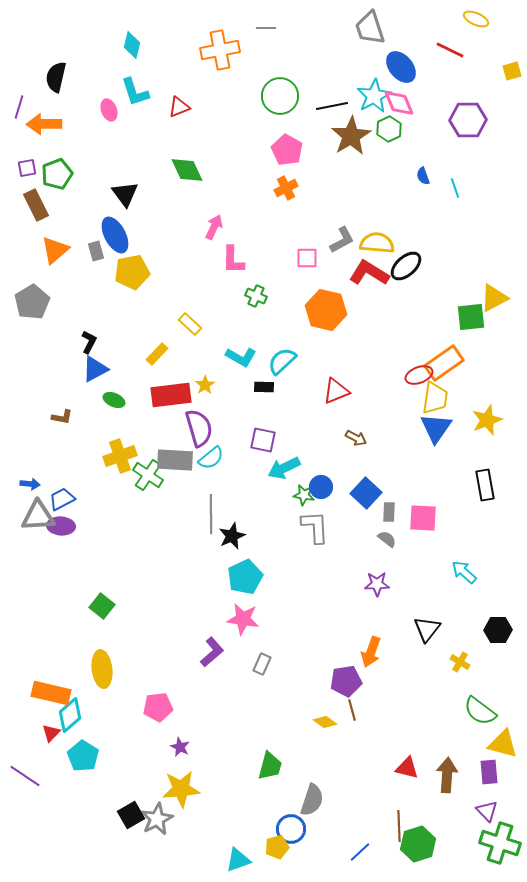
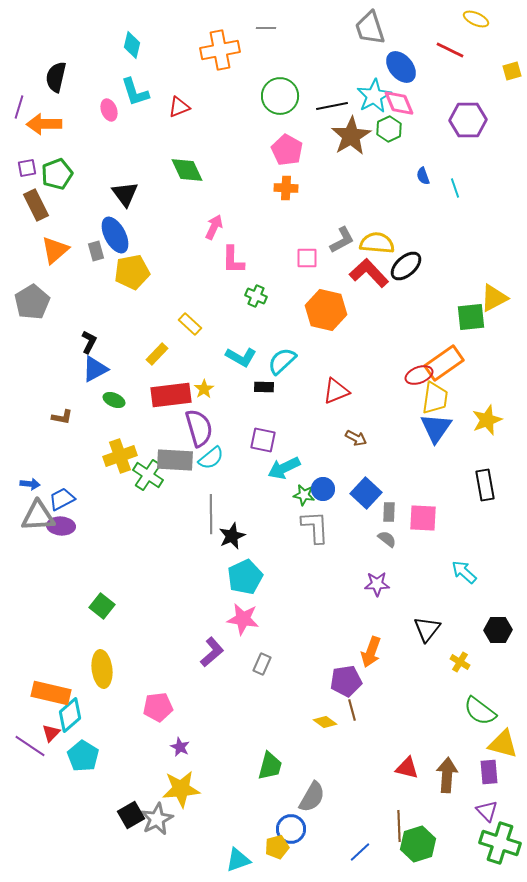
orange cross at (286, 188): rotated 30 degrees clockwise
red L-shape at (369, 273): rotated 15 degrees clockwise
yellow star at (205, 385): moved 1 px left, 4 px down
blue circle at (321, 487): moved 2 px right, 2 px down
purple line at (25, 776): moved 5 px right, 30 px up
gray semicircle at (312, 800): moved 3 px up; rotated 12 degrees clockwise
